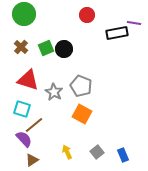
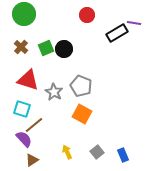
black rectangle: rotated 20 degrees counterclockwise
